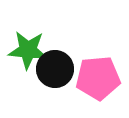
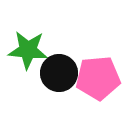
black circle: moved 4 px right, 4 px down
